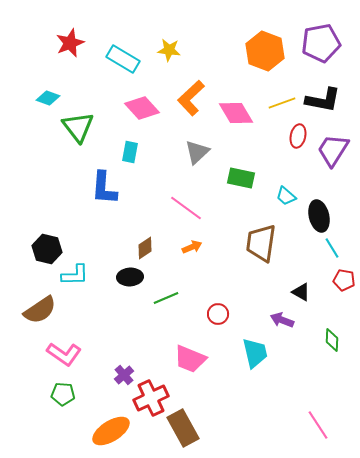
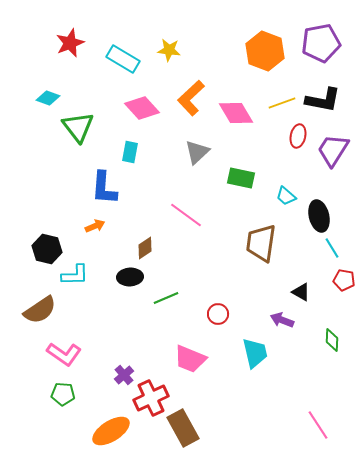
pink line at (186, 208): moved 7 px down
orange arrow at (192, 247): moved 97 px left, 21 px up
